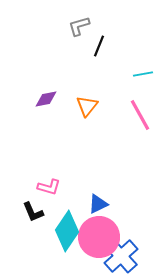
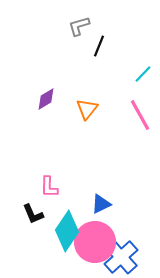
cyan line: rotated 36 degrees counterclockwise
purple diamond: rotated 20 degrees counterclockwise
orange triangle: moved 3 px down
pink L-shape: rotated 75 degrees clockwise
blue triangle: moved 3 px right
black L-shape: moved 2 px down
pink circle: moved 4 px left, 5 px down
blue cross: moved 1 px down
